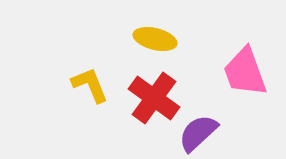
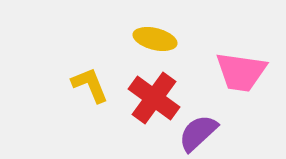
pink trapezoid: moved 4 px left; rotated 62 degrees counterclockwise
